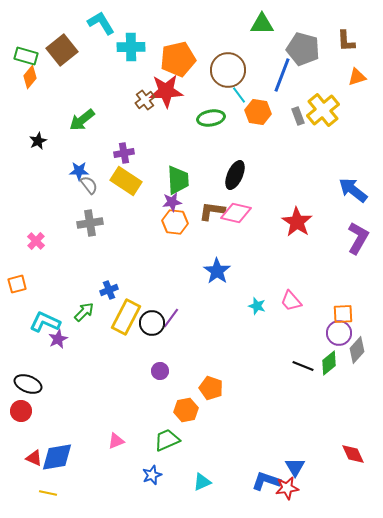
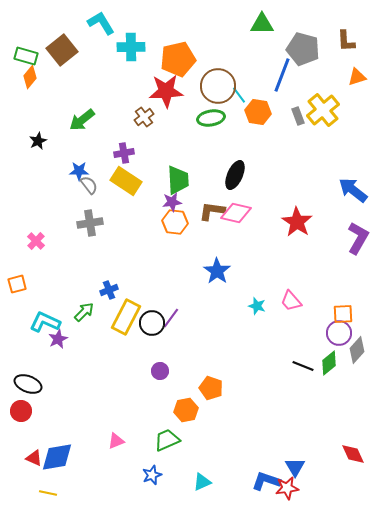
brown circle at (228, 70): moved 10 px left, 16 px down
brown cross at (145, 100): moved 1 px left, 17 px down
